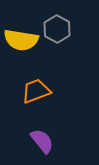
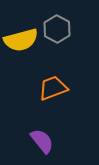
yellow semicircle: rotated 24 degrees counterclockwise
orange trapezoid: moved 17 px right, 3 px up
